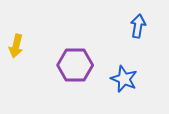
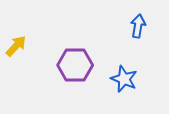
yellow arrow: rotated 150 degrees counterclockwise
